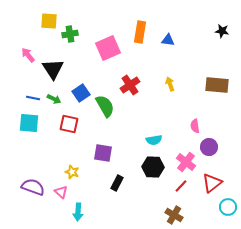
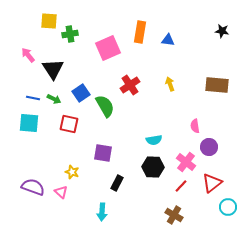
cyan arrow: moved 24 px right
